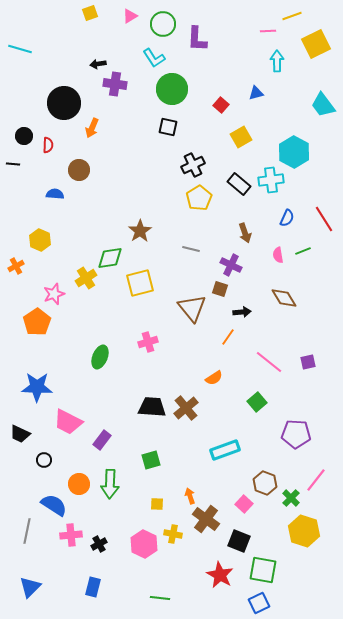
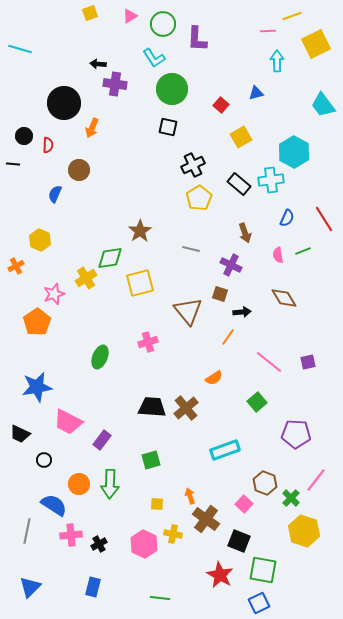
black arrow at (98, 64): rotated 14 degrees clockwise
blue semicircle at (55, 194): rotated 72 degrees counterclockwise
brown square at (220, 289): moved 5 px down
brown triangle at (192, 308): moved 4 px left, 3 px down
blue star at (37, 387): rotated 12 degrees counterclockwise
